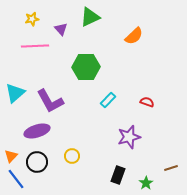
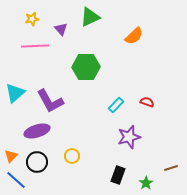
cyan rectangle: moved 8 px right, 5 px down
blue line: moved 1 px down; rotated 10 degrees counterclockwise
